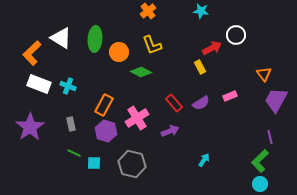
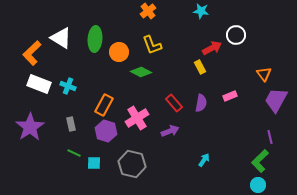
purple semicircle: rotated 48 degrees counterclockwise
cyan circle: moved 2 px left, 1 px down
